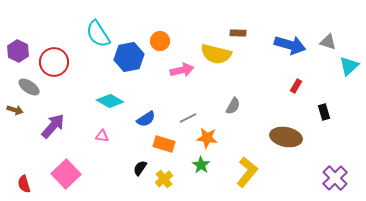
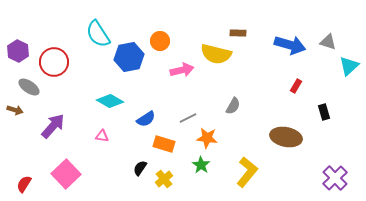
red semicircle: rotated 48 degrees clockwise
